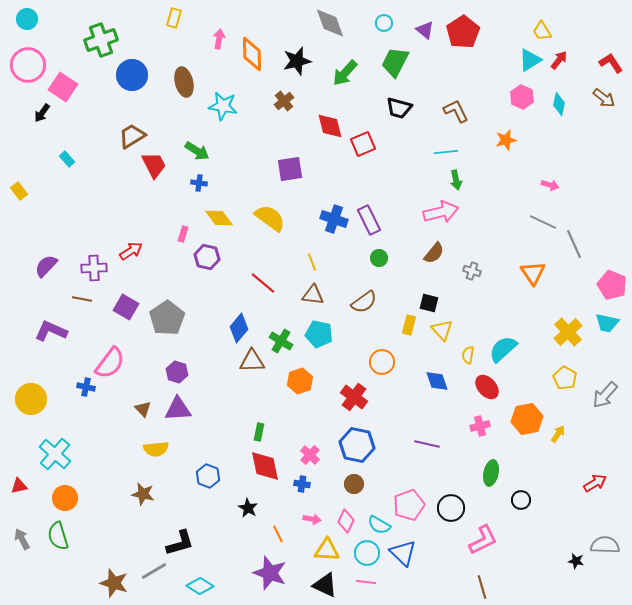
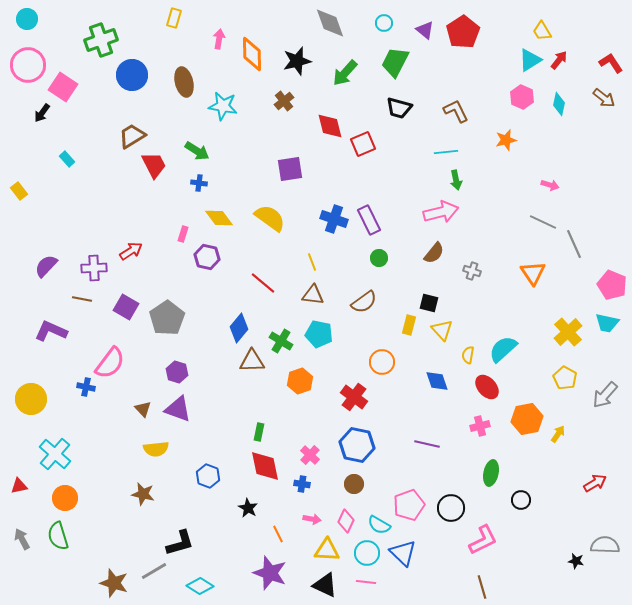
purple triangle at (178, 409): rotated 24 degrees clockwise
